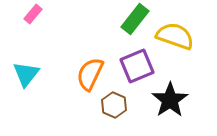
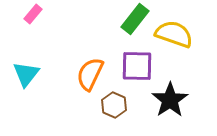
yellow semicircle: moved 1 px left, 2 px up
purple square: rotated 24 degrees clockwise
